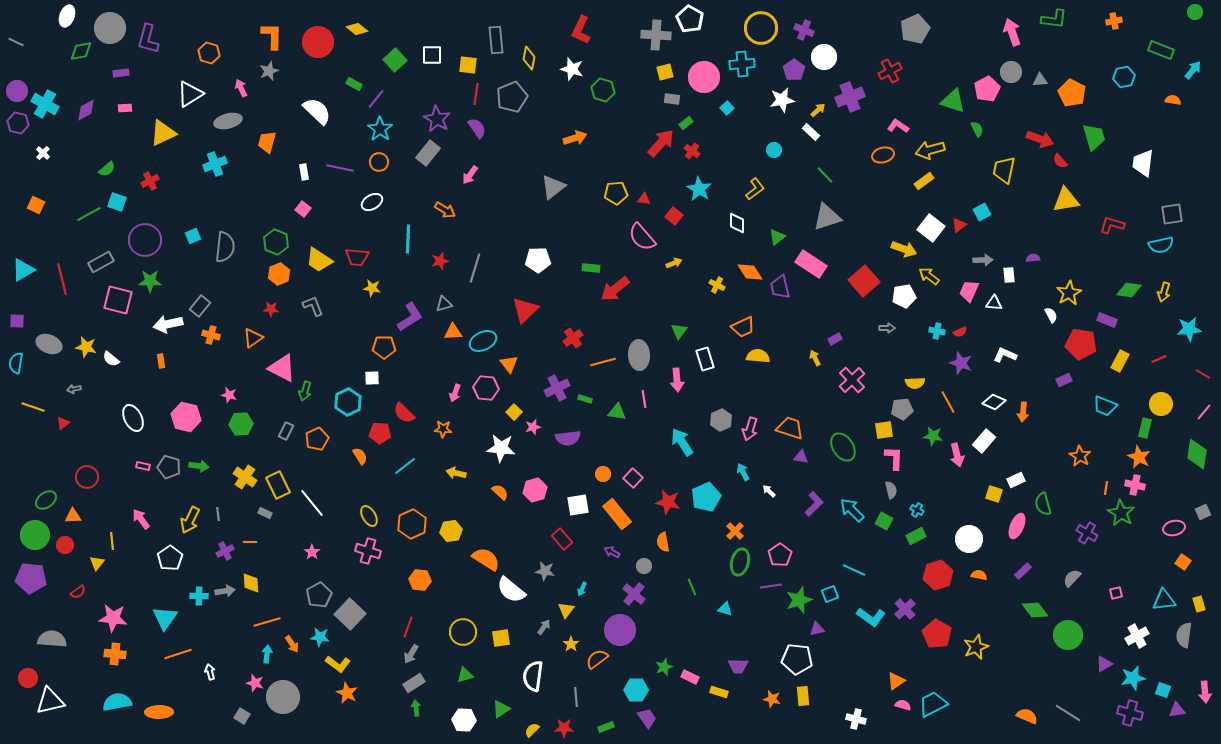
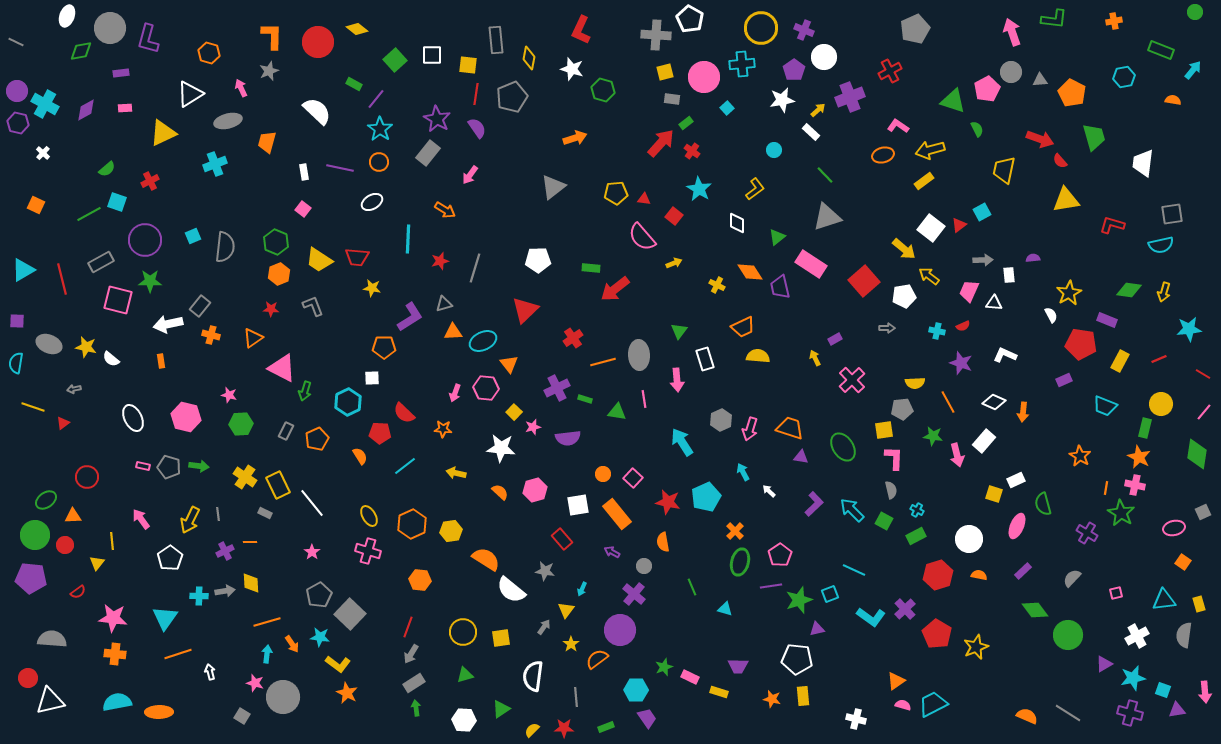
yellow arrow at (904, 249): rotated 20 degrees clockwise
red semicircle at (960, 332): moved 3 px right, 6 px up
